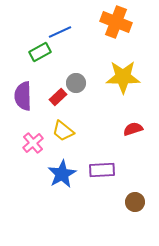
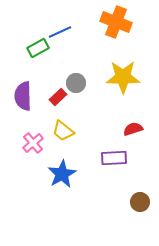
green rectangle: moved 2 px left, 4 px up
purple rectangle: moved 12 px right, 12 px up
brown circle: moved 5 px right
